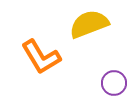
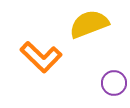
orange L-shape: rotated 15 degrees counterclockwise
